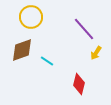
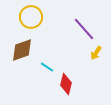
cyan line: moved 6 px down
red diamond: moved 13 px left
